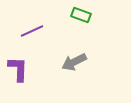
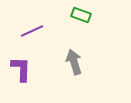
gray arrow: rotated 100 degrees clockwise
purple L-shape: moved 3 px right
